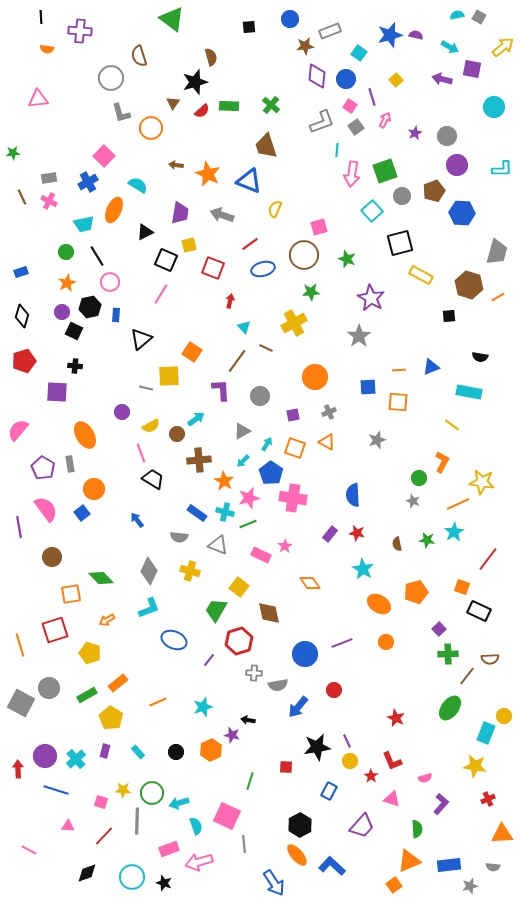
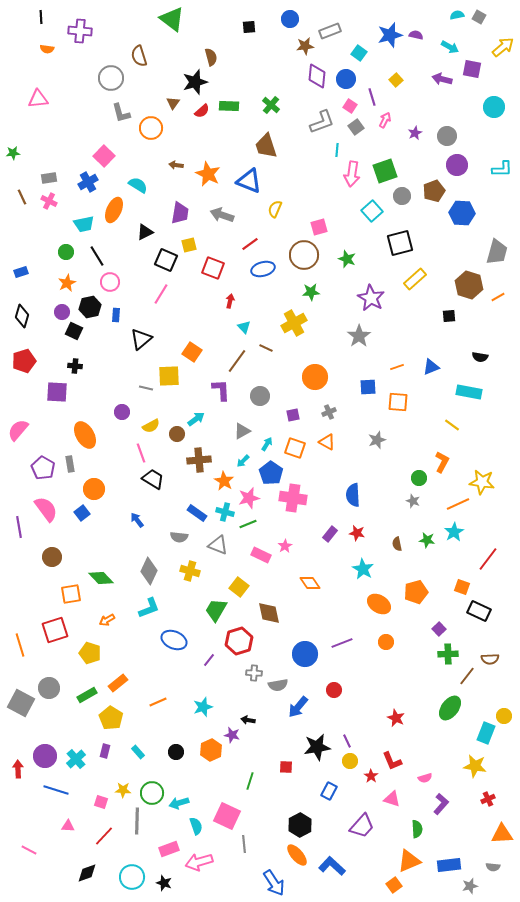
yellow rectangle at (421, 275): moved 6 px left, 4 px down; rotated 70 degrees counterclockwise
orange line at (399, 370): moved 2 px left, 3 px up; rotated 16 degrees counterclockwise
